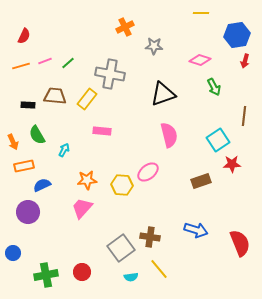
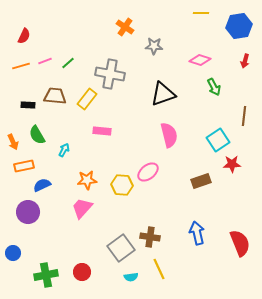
orange cross at (125, 27): rotated 30 degrees counterclockwise
blue hexagon at (237, 35): moved 2 px right, 9 px up
blue arrow at (196, 230): moved 1 px right, 3 px down; rotated 120 degrees counterclockwise
yellow line at (159, 269): rotated 15 degrees clockwise
